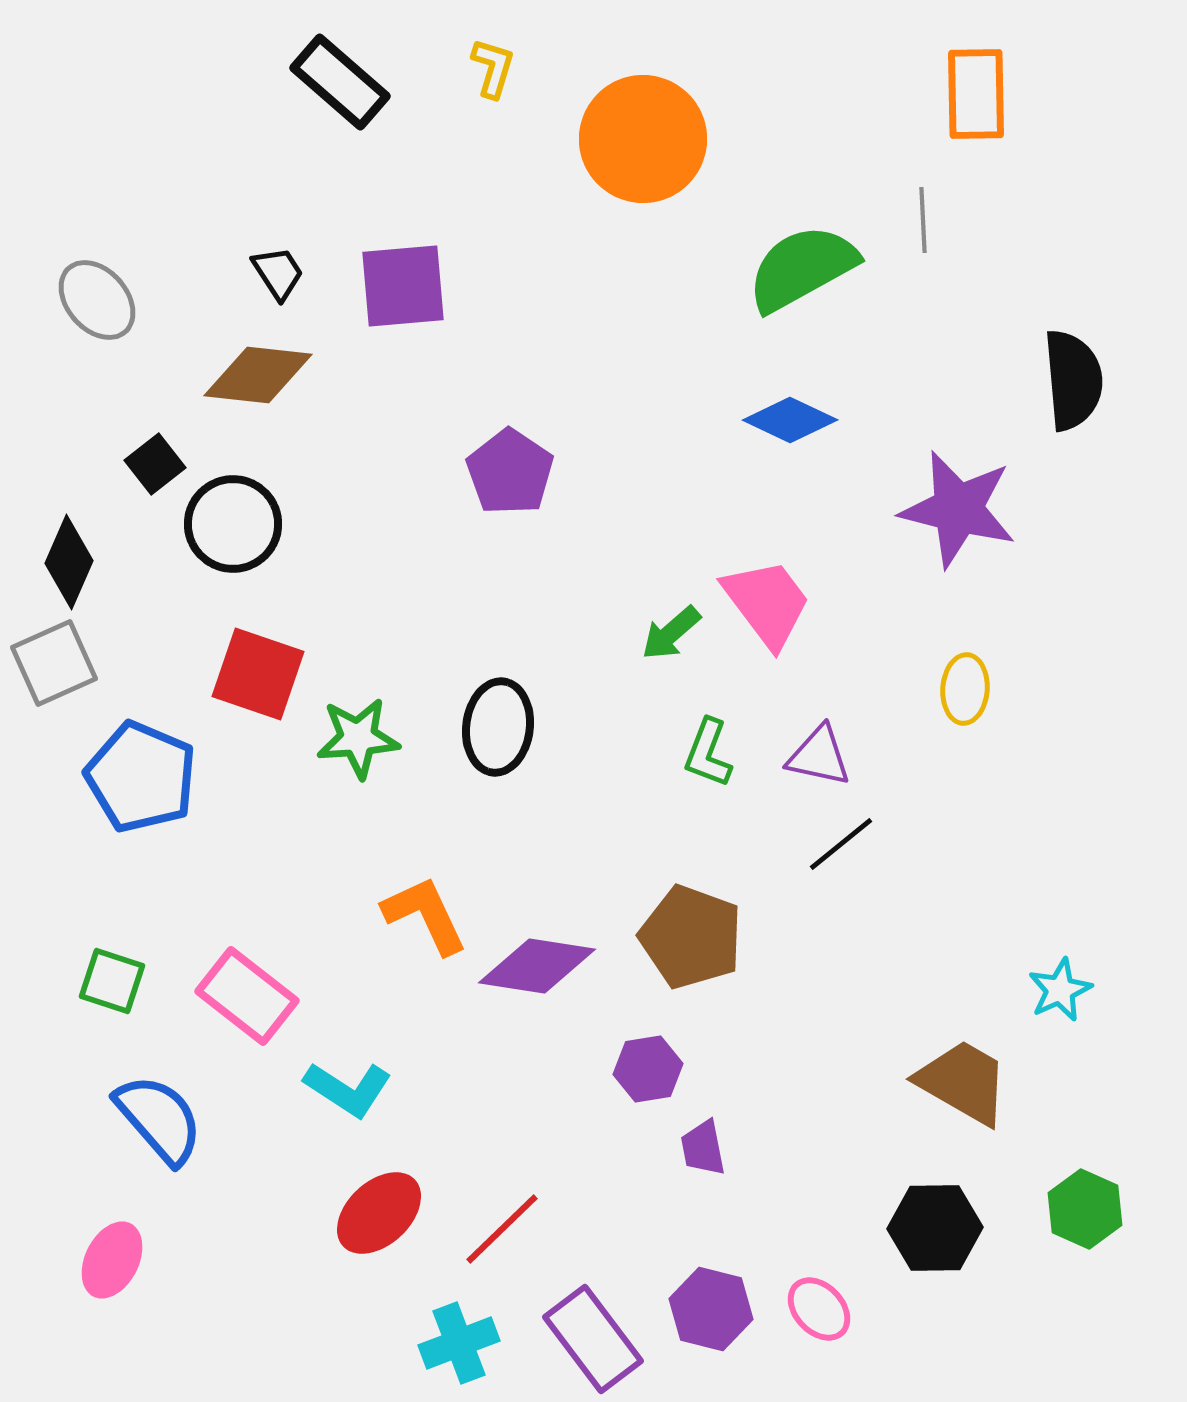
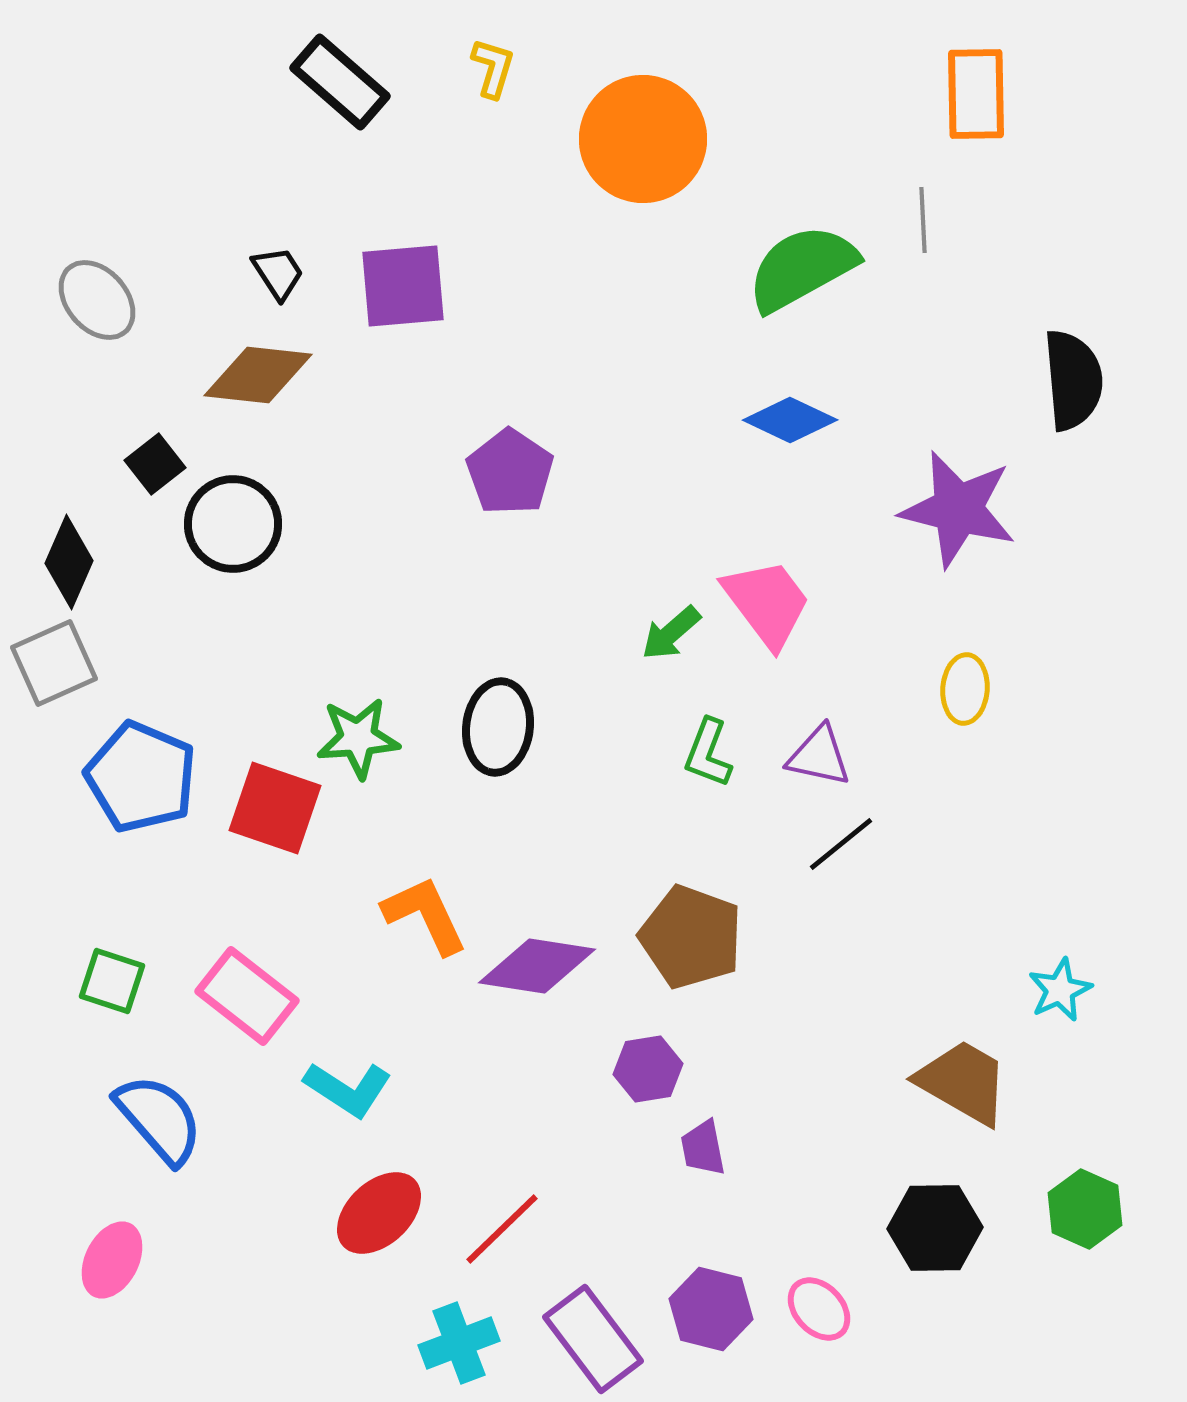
red square at (258, 674): moved 17 px right, 134 px down
